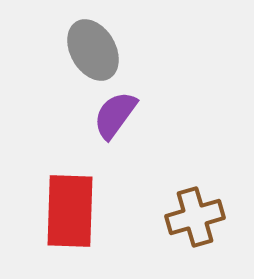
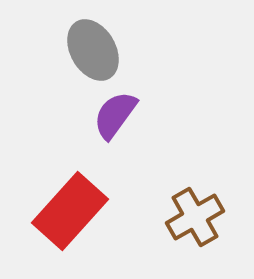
red rectangle: rotated 40 degrees clockwise
brown cross: rotated 14 degrees counterclockwise
